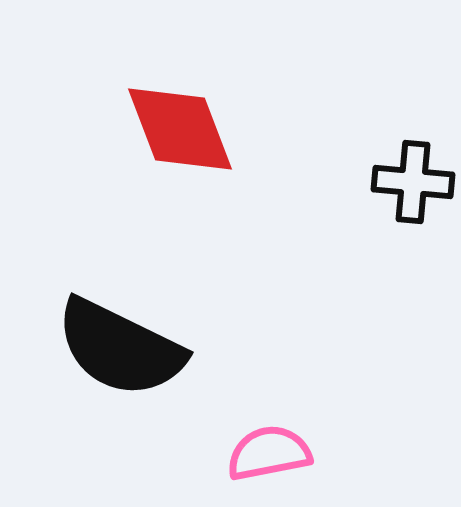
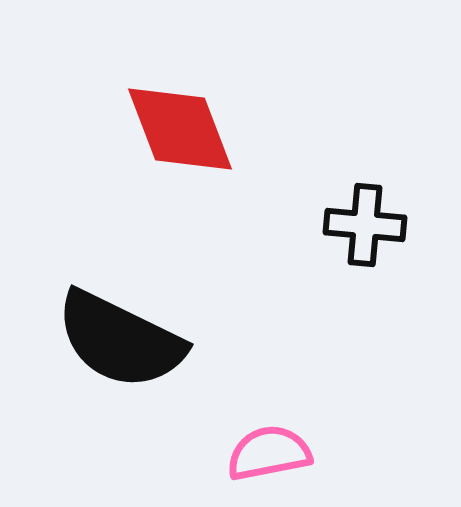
black cross: moved 48 px left, 43 px down
black semicircle: moved 8 px up
